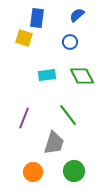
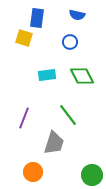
blue semicircle: rotated 126 degrees counterclockwise
green circle: moved 18 px right, 4 px down
